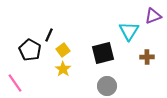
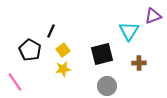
black line: moved 2 px right, 4 px up
black square: moved 1 px left, 1 px down
brown cross: moved 8 px left, 6 px down
yellow star: rotated 28 degrees clockwise
pink line: moved 1 px up
